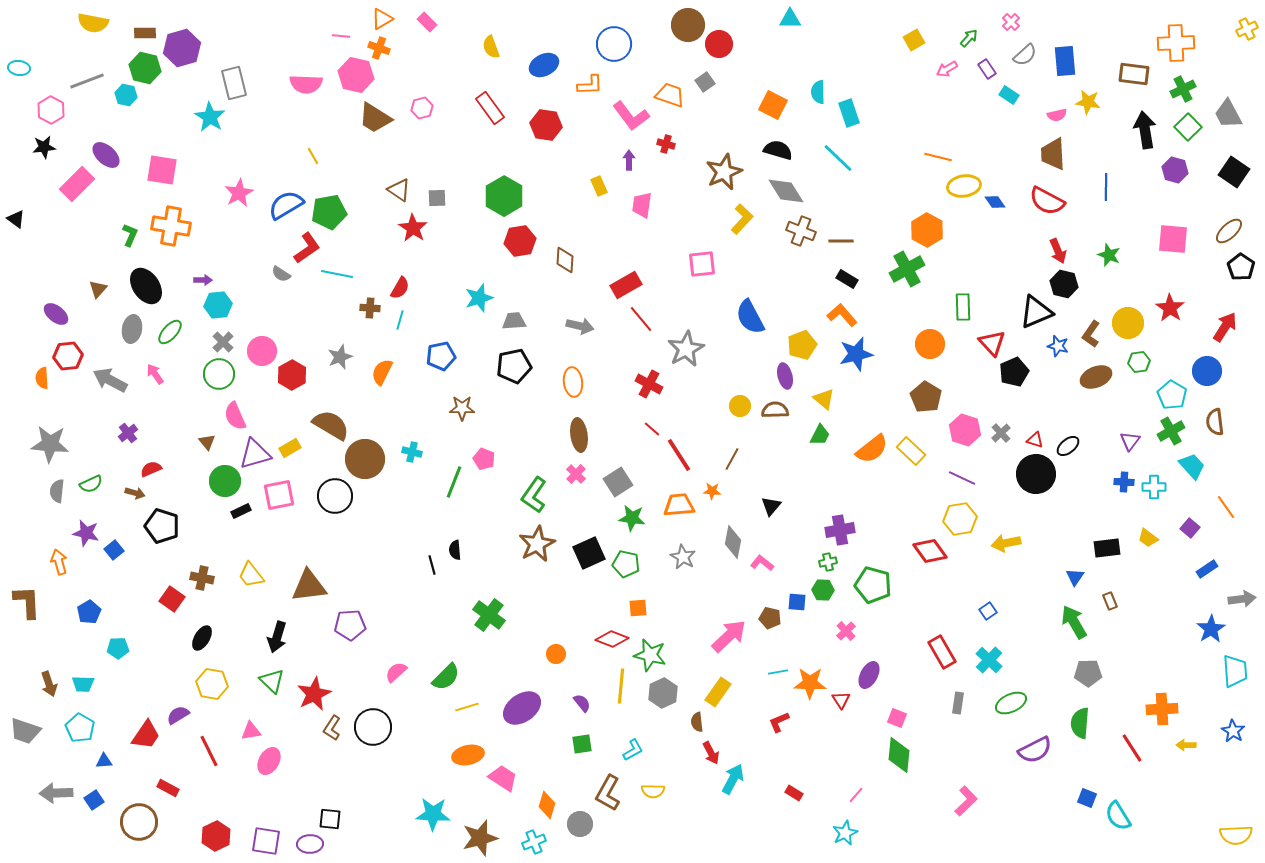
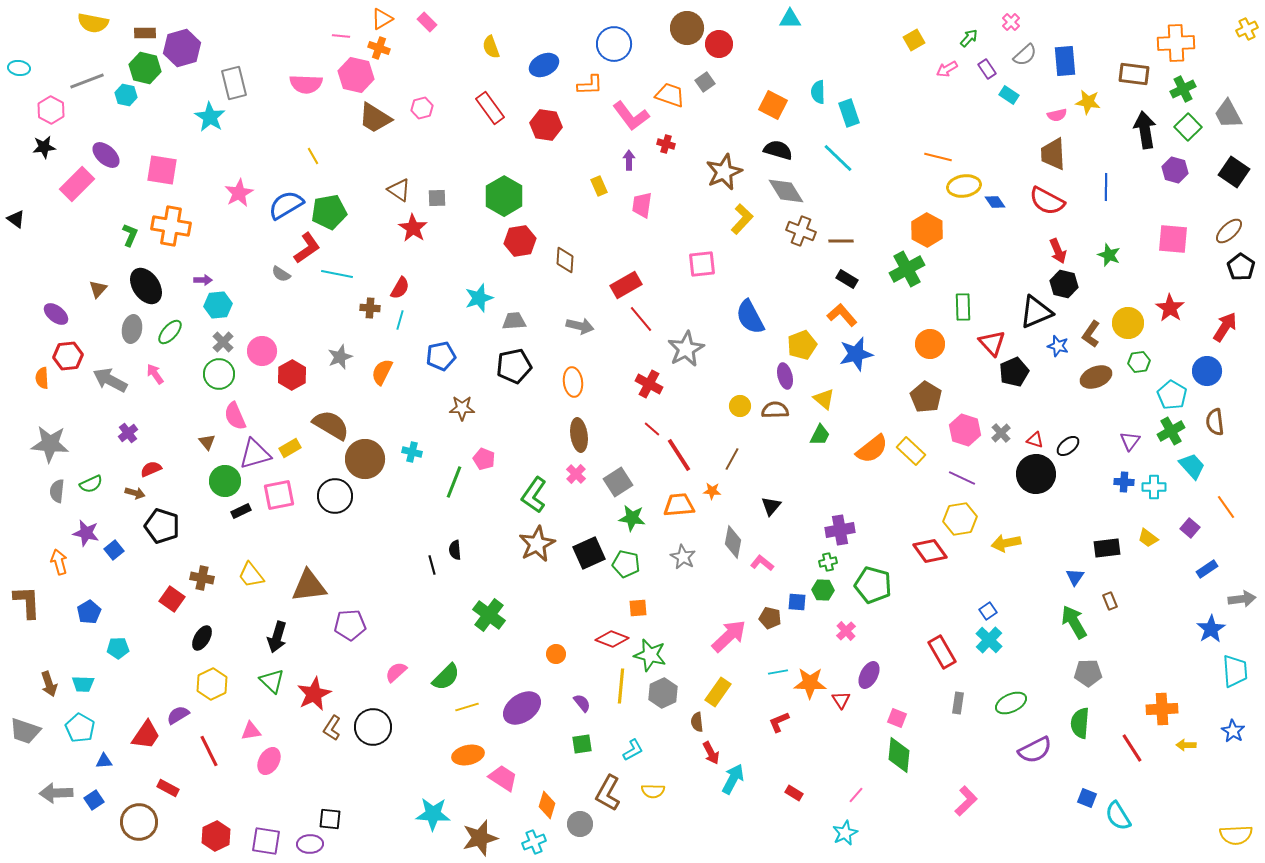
brown circle at (688, 25): moved 1 px left, 3 px down
cyan cross at (989, 660): moved 20 px up
yellow hexagon at (212, 684): rotated 24 degrees clockwise
